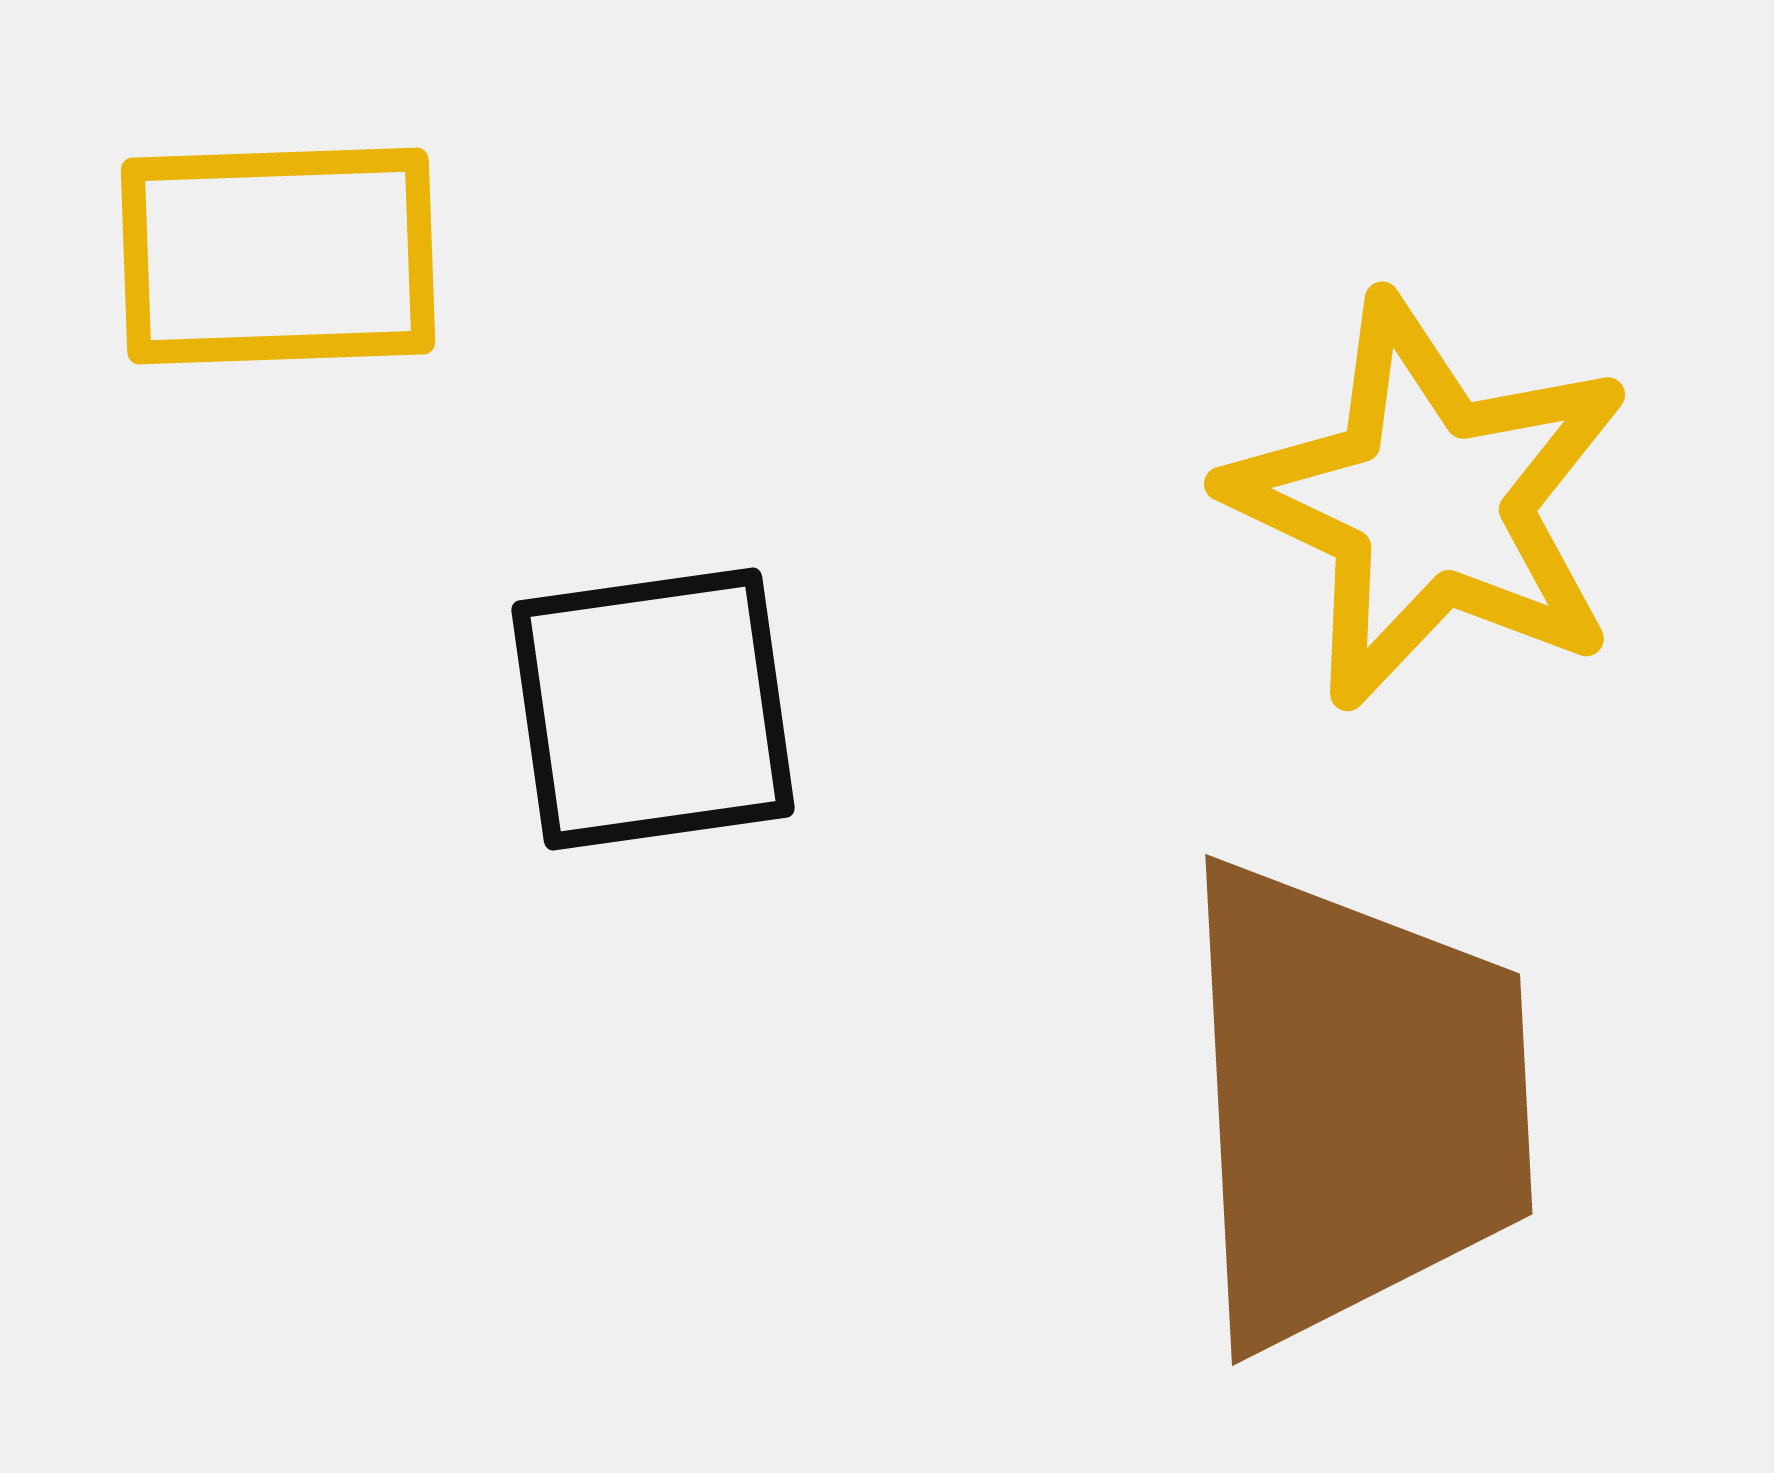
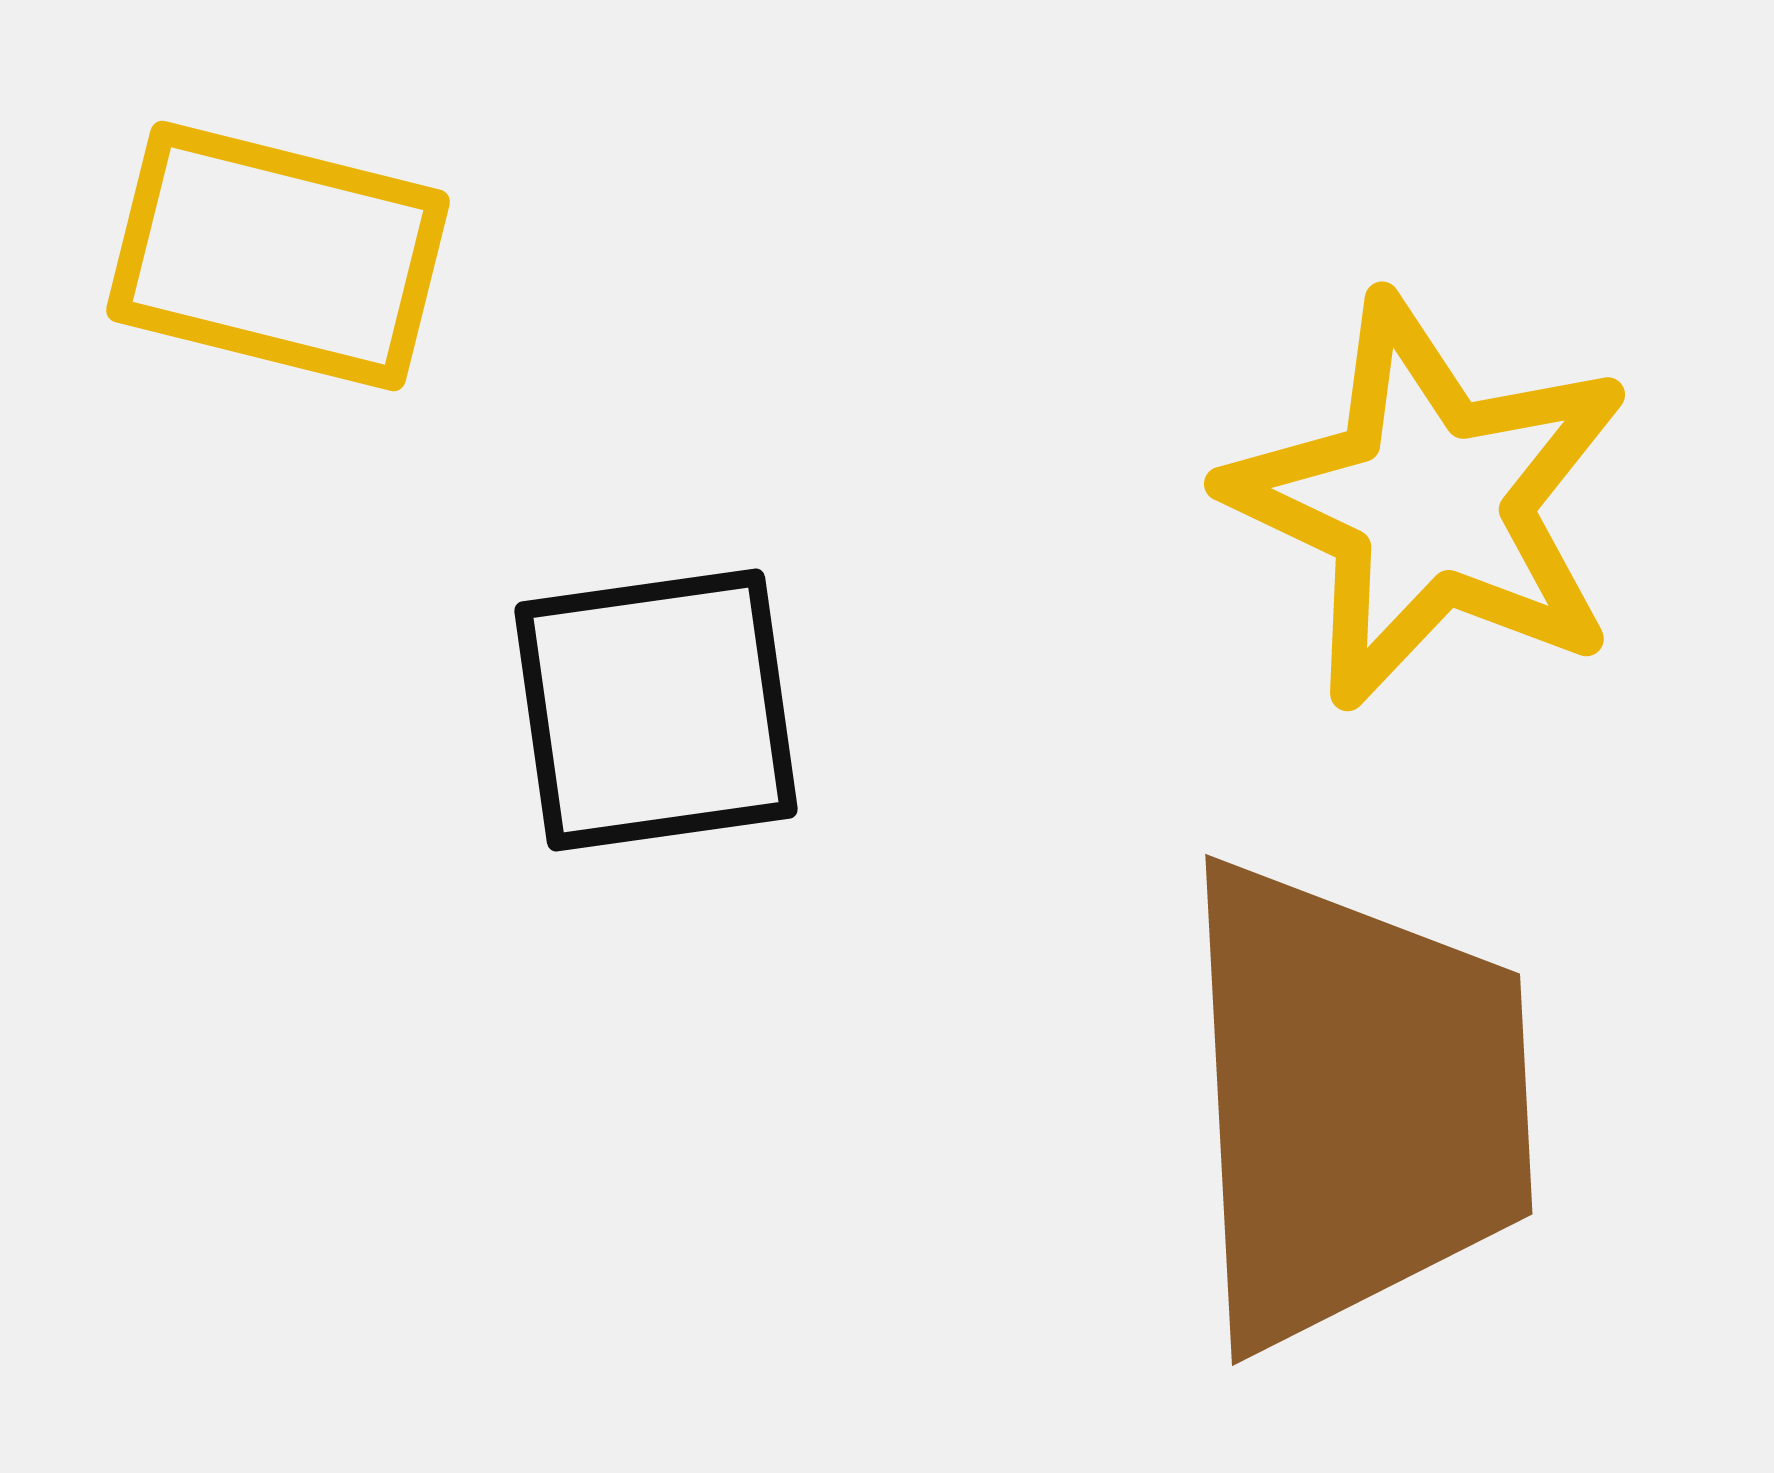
yellow rectangle: rotated 16 degrees clockwise
black square: moved 3 px right, 1 px down
